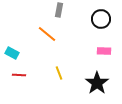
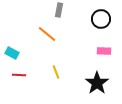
yellow line: moved 3 px left, 1 px up
